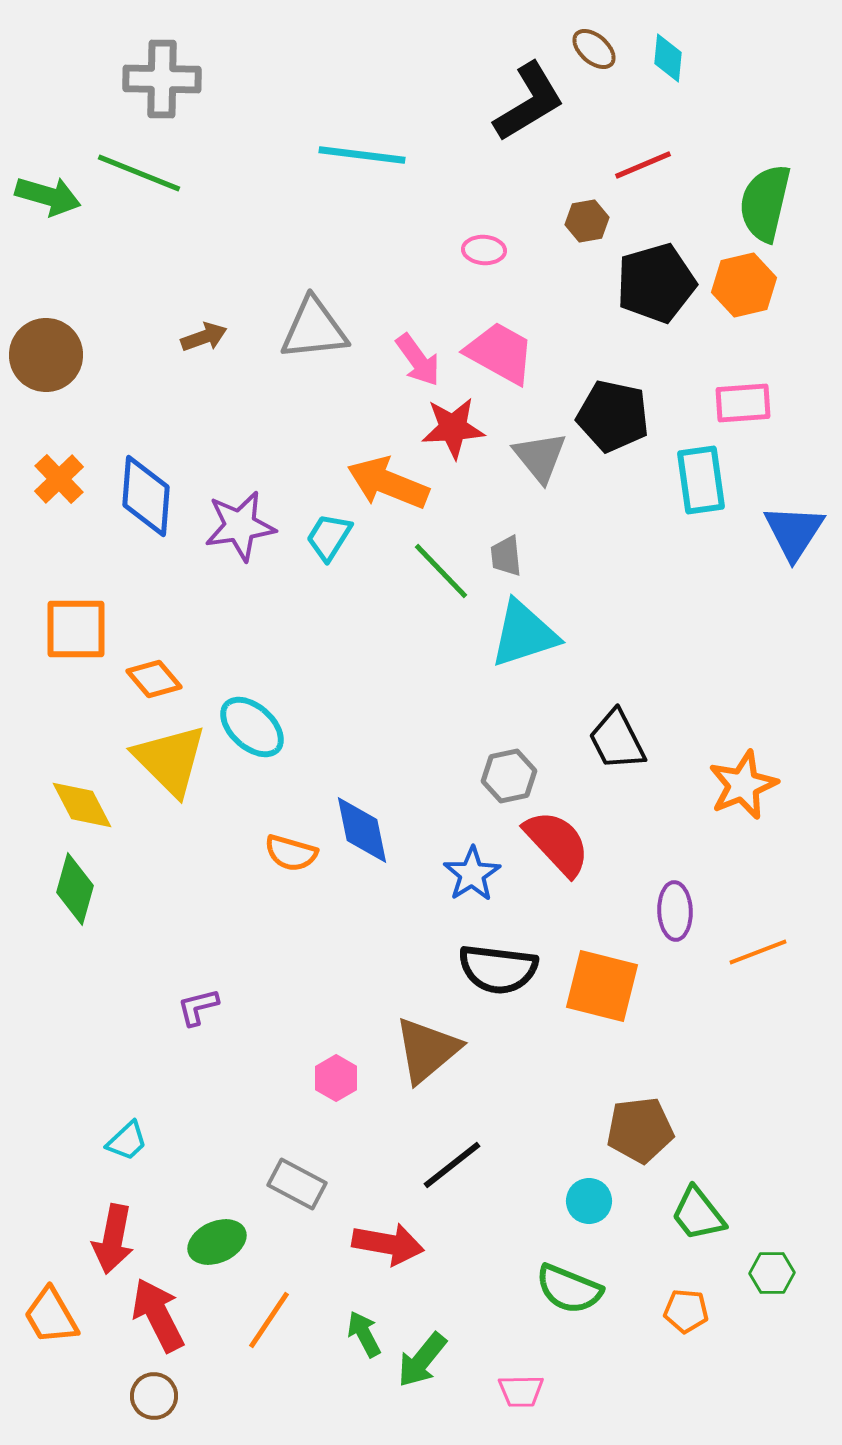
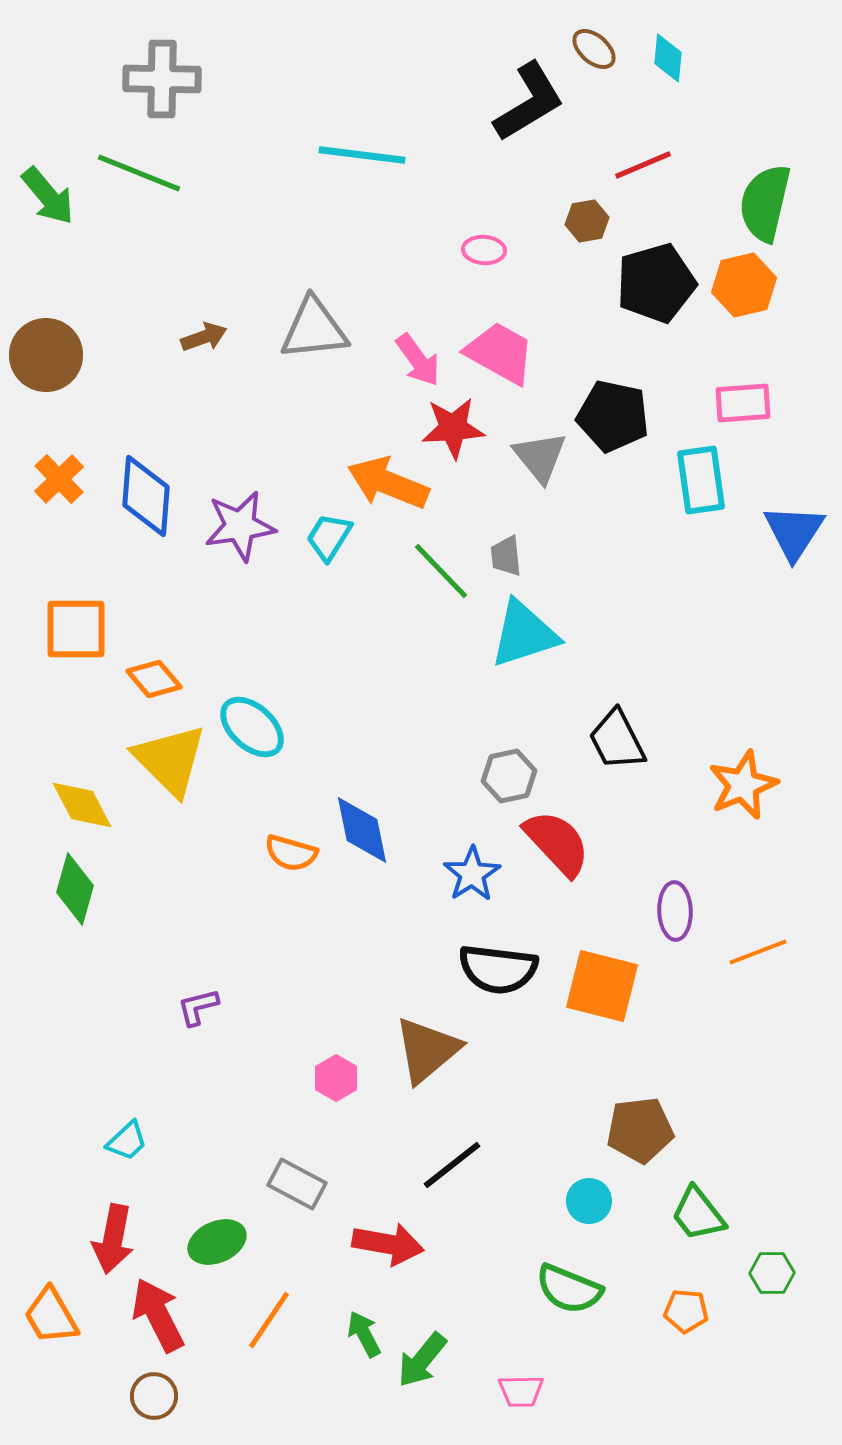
green arrow at (48, 196): rotated 34 degrees clockwise
